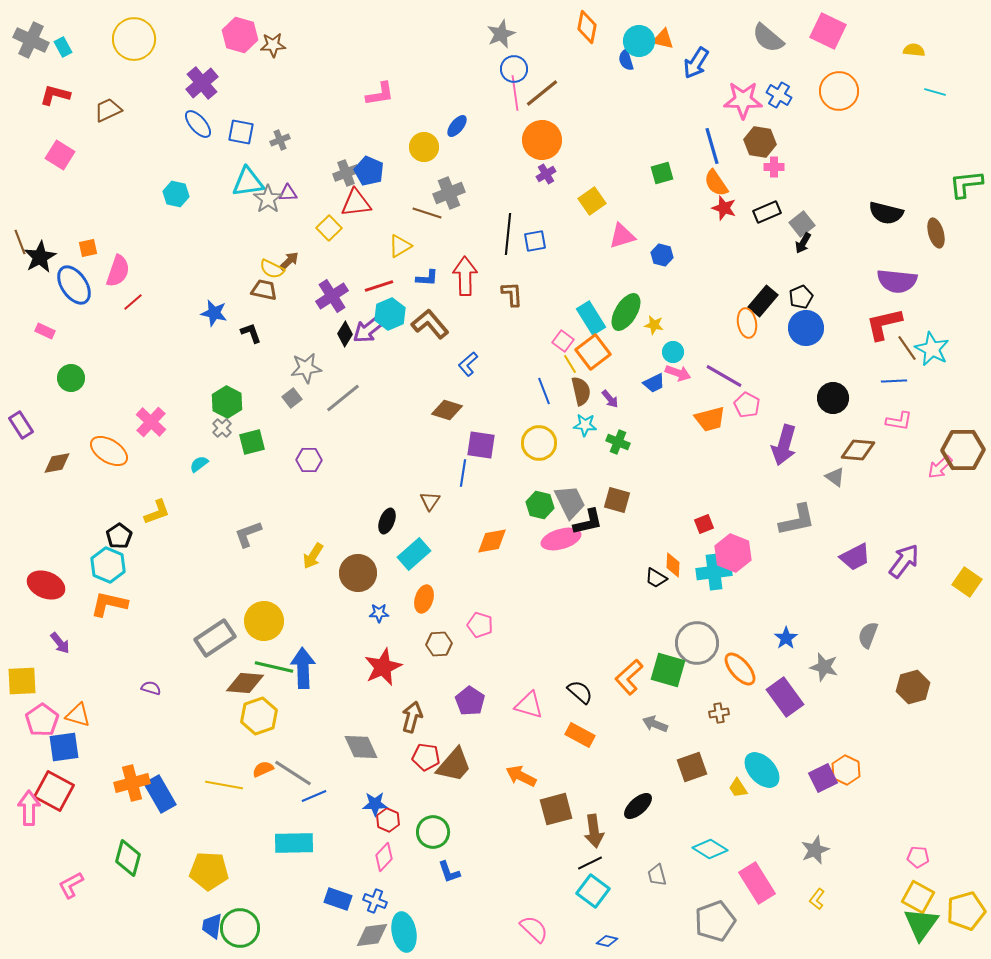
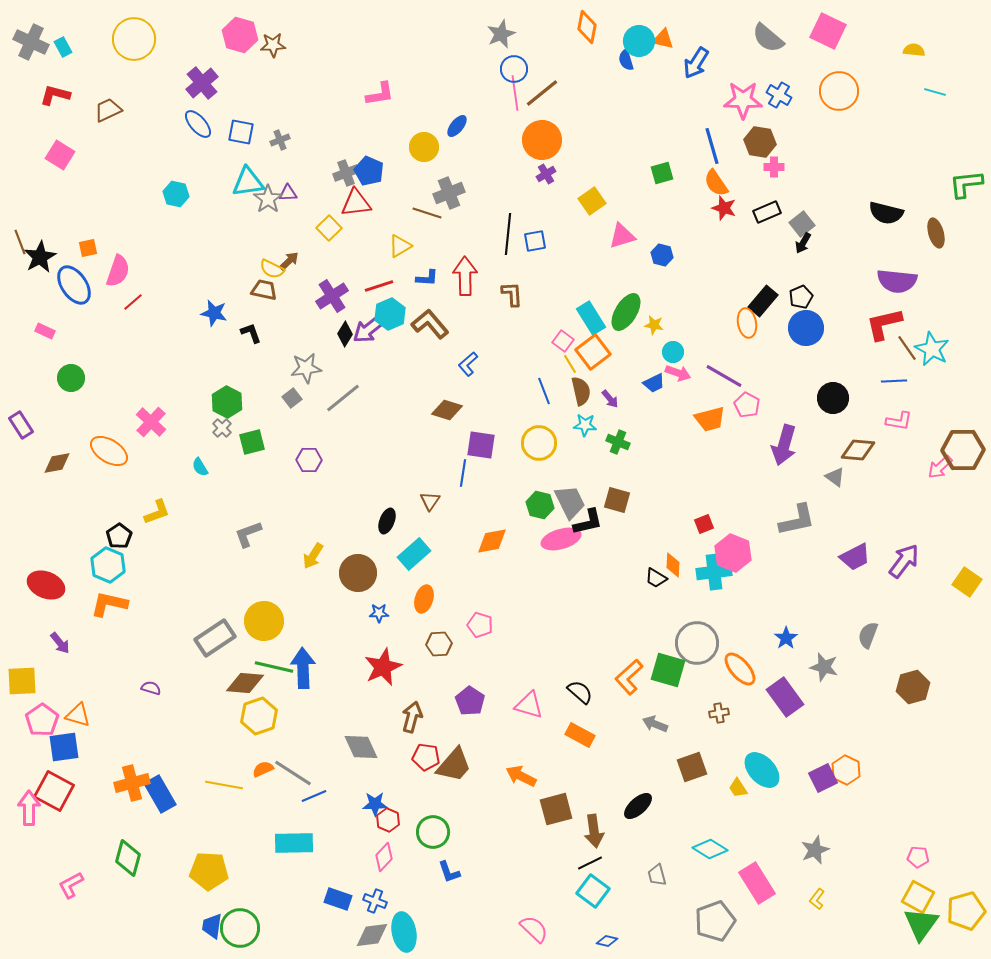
gray cross at (31, 40): moved 2 px down
cyan semicircle at (199, 464): moved 1 px right, 3 px down; rotated 84 degrees counterclockwise
